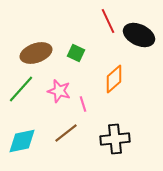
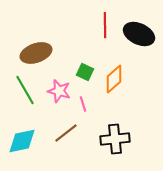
red line: moved 3 px left, 4 px down; rotated 25 degrees clockwise
black ellipse: moved 1 px up
green square: moved 9 px right, 19 px down
green line: moved 4 px right, 1 px down; rotated 72 degrees counterclockwise
